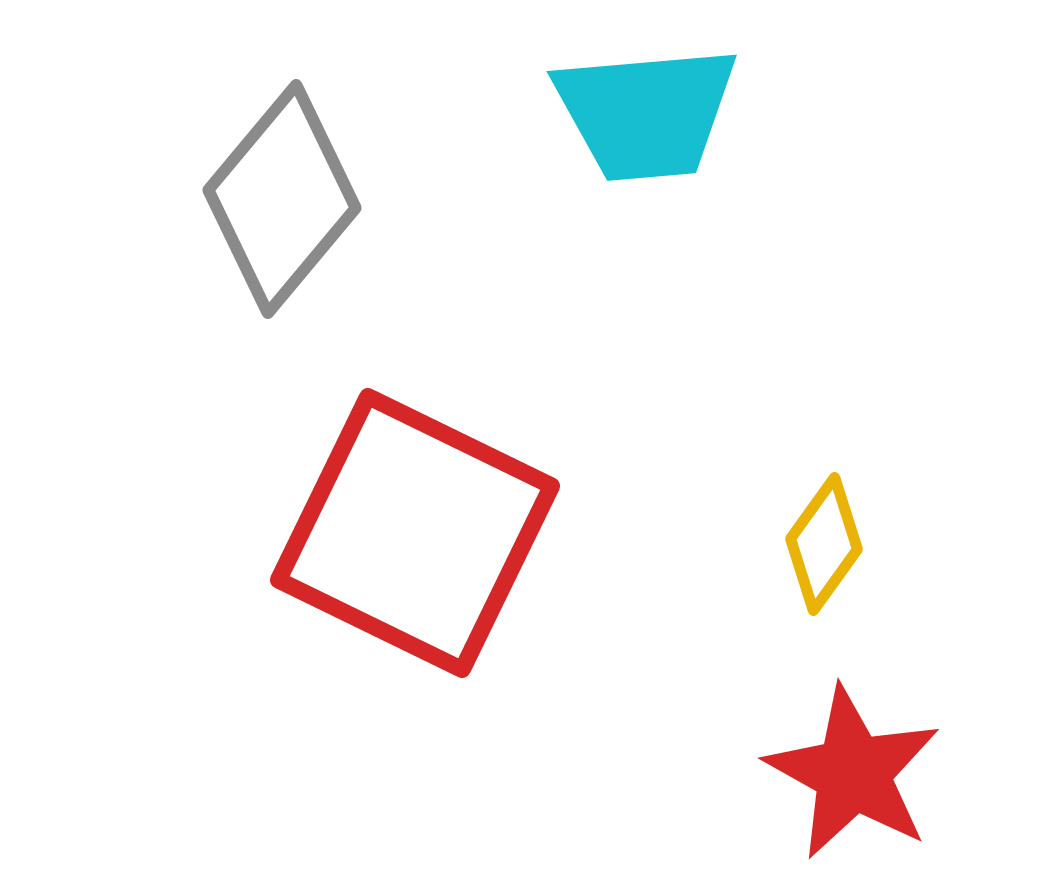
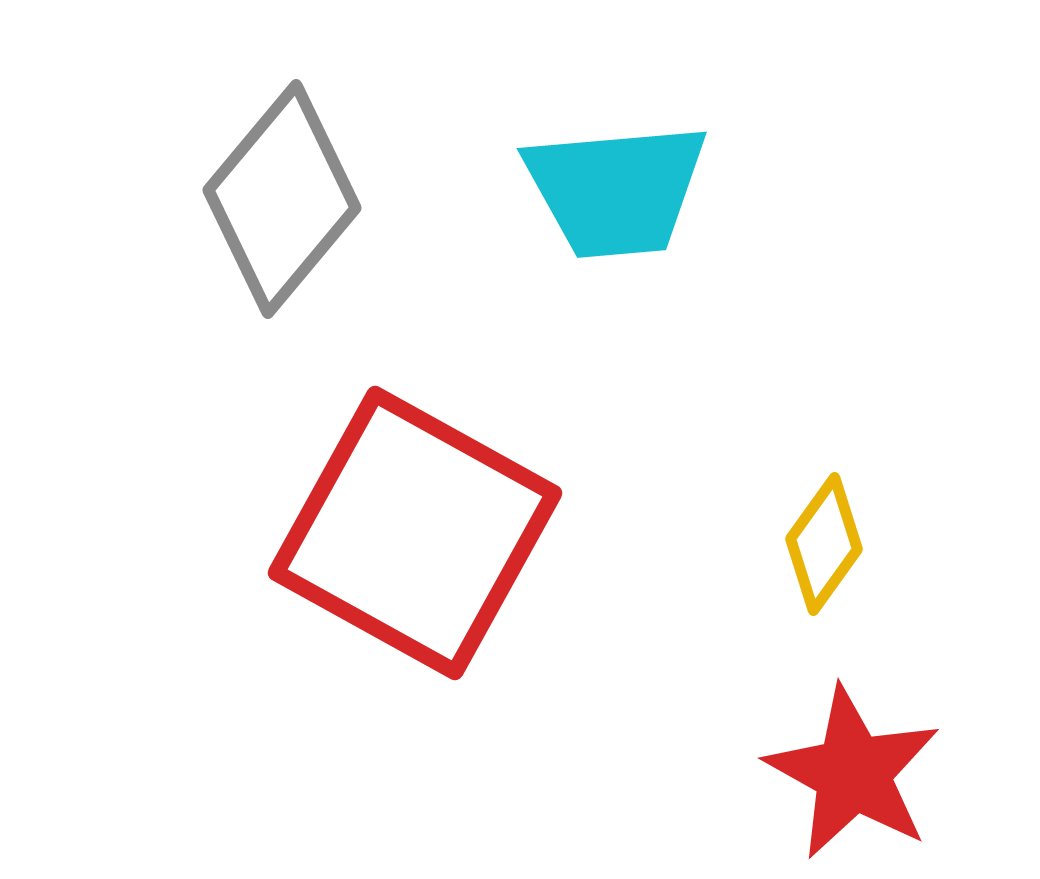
cyan trapezoid: moved 30 px left, 77 px down
red square: rotated 3 degrees clockwise
